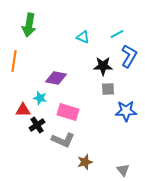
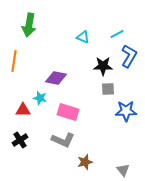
black cross: moved 17 px left, 15 px down
